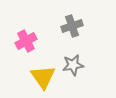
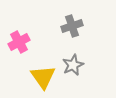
pink cross: moved 7 px left, 1 px down
gray star: rotated 15 degrees counterclockwise
